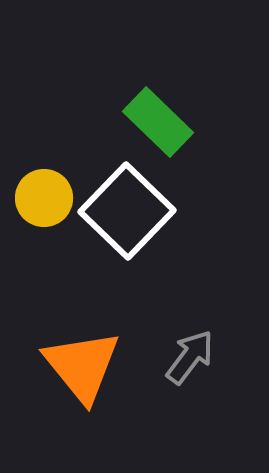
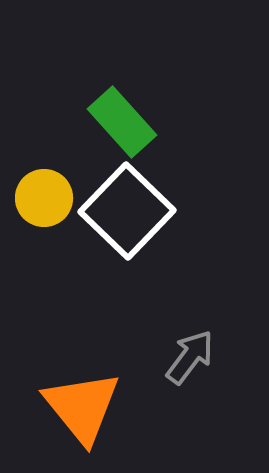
green rectangle: moved 36 px left; rotated 4 degrees clockwise
orange triangle: moved 41 px down
